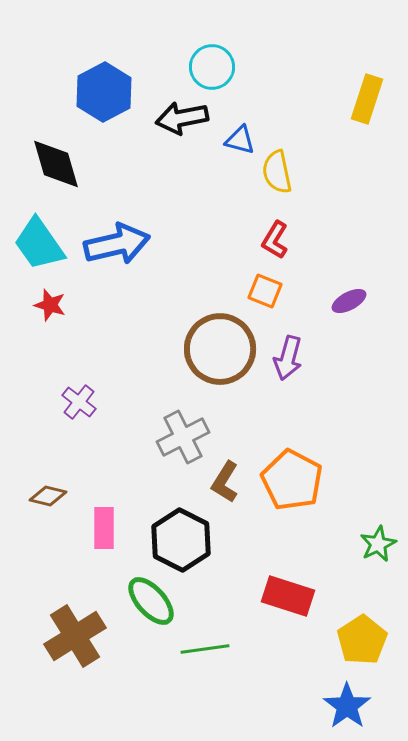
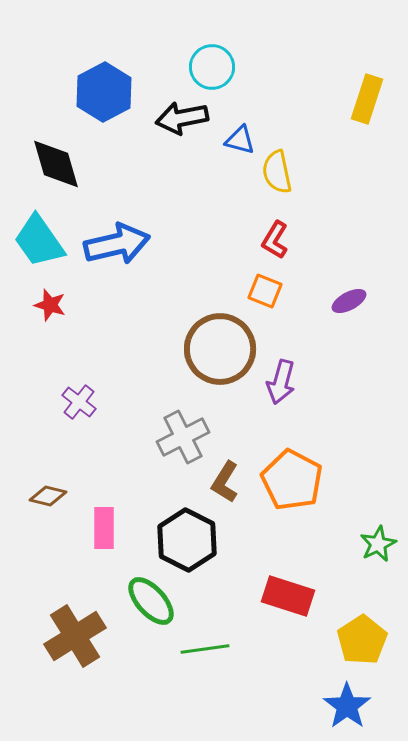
cyan trapezoid: moved 3 px up
purple arrow: moved 7 px left, 24 px down
black hexagon: moved 6 px right
